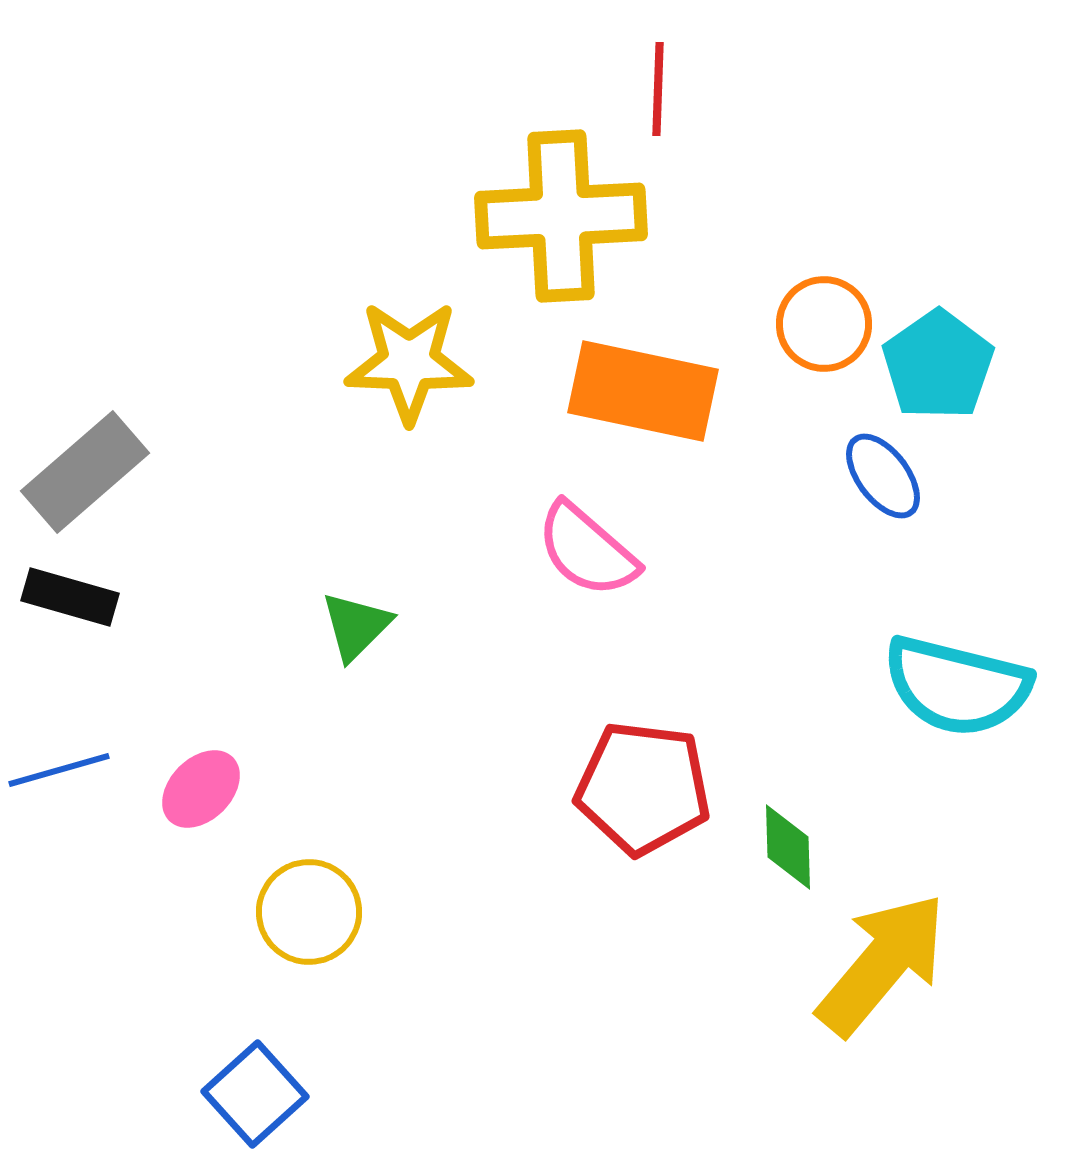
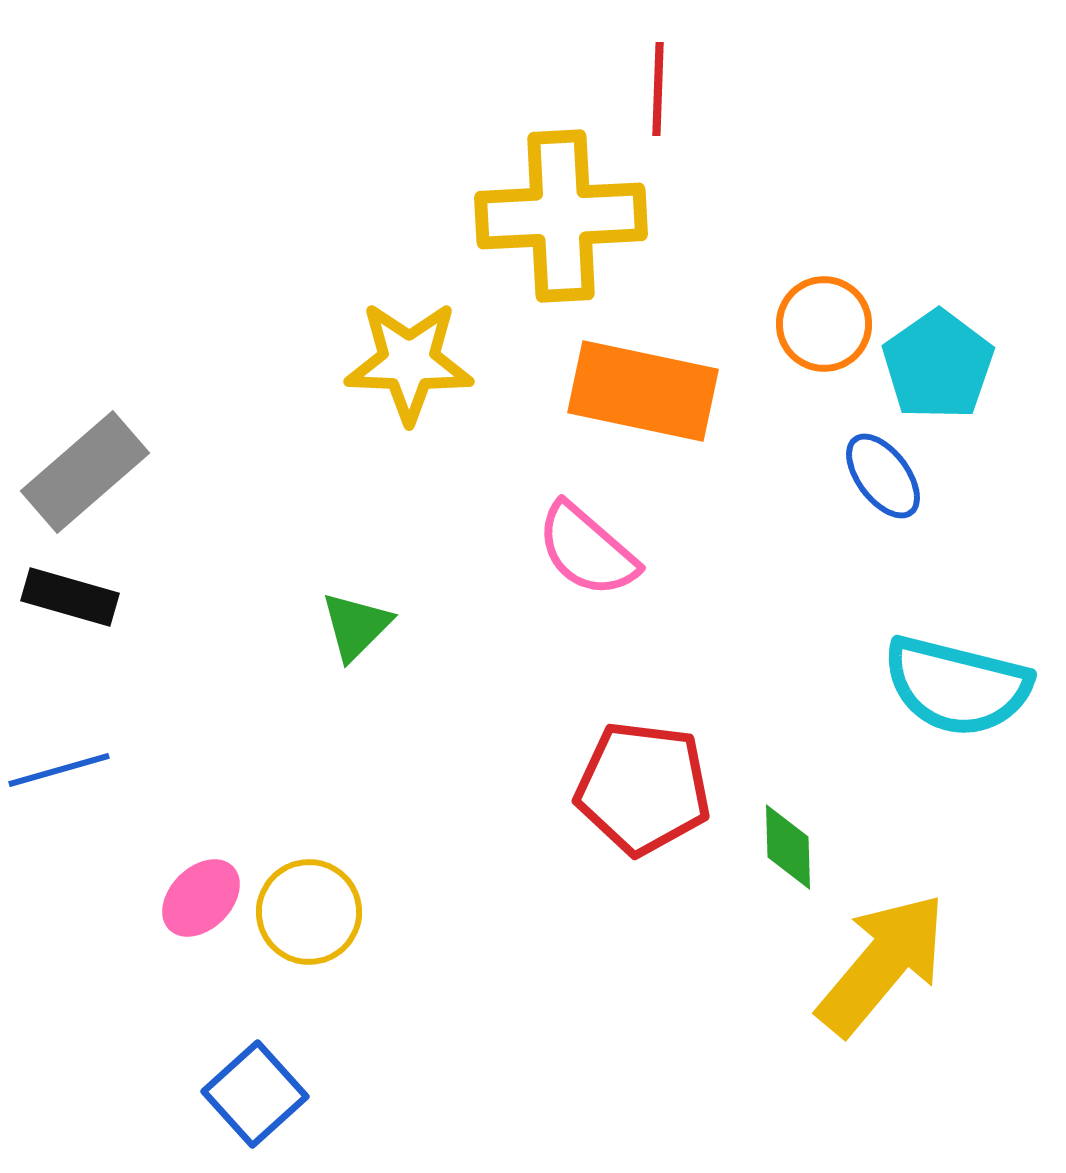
pink ellipse: moved 109 px down
